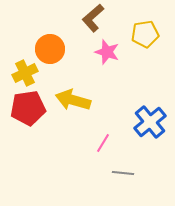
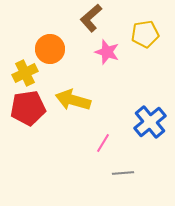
brown L-shape: moved 2 px left
gray line: rotated 10 degrees counterclockwise
